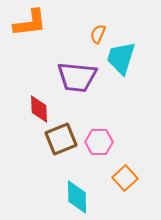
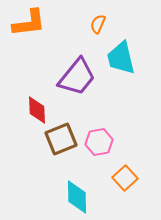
orange L-shape: moved 1 px left
orange semicircle: moved 10 px up
cyan trapezoid: rotated 30 degrees counterclockwise
purple trapezoid: rotated 57 degrees counterclockwise
red diamond: moved 2 px left, 1 px down
pink hexagon: rotated 12 degrees counterclockwise
